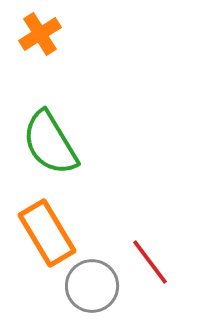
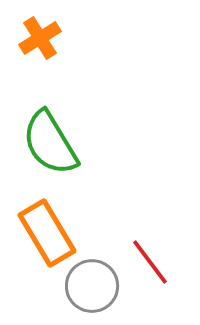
orange cross: moved 4 px down
